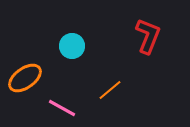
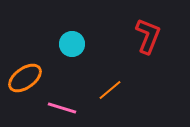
cyan circle: moved 2 px up
pink line: rotated 12 degrees counterclockwise
